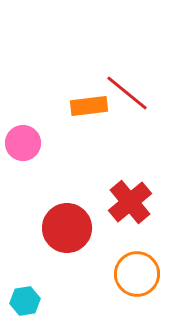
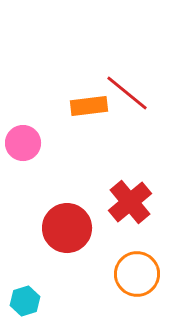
cyan hexagon: rotated 8 degrees counterclockwise
